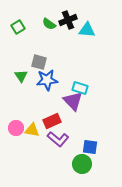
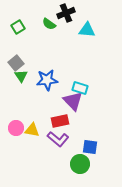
black cross: moved 2 px left, 7 px up
gray square: moved 23 px left, 1 px down; rotated 35 degrees clockwise
red rectangle: moved 8 px right; rotated 12 degrees clockwise
green circle: moved 2 px left
